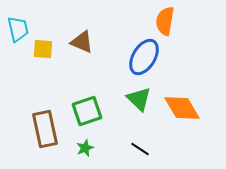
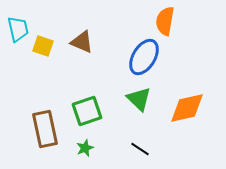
yellow square: moved 3 px up; rotated 15 degrees clockwise
orange diamond: moved 5 px right; rotated 72 degrees counterclockwise
